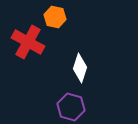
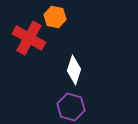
red cross: moved 1 px right, 4 px up
white diamond: moved 6 px left, 2 px down
